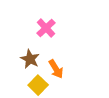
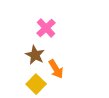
brown star: moved 5 px right, 4 px up
yellow square: moved 2 px left, 1 px up
